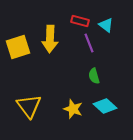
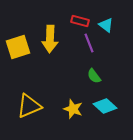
green semicircle: rotated 21 degrees counterclockwise
yellow triangle: rotated 44 degrees clockwise
